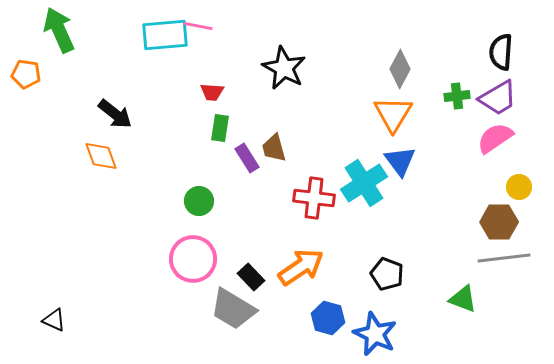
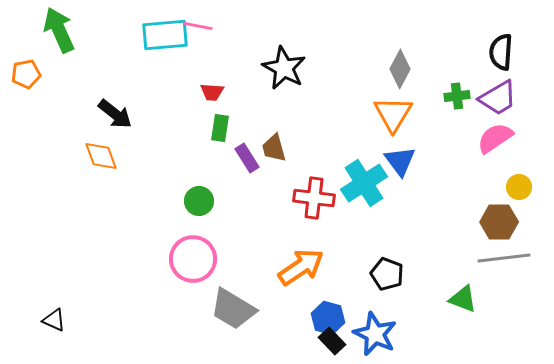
orange pentagon: rotated 20 degrees counterclockwise
black rectangle: moved 81 px right, 64 px down
